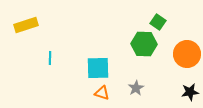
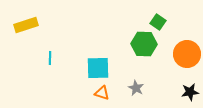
gray star: rotated 14 degrees counterclockwise
